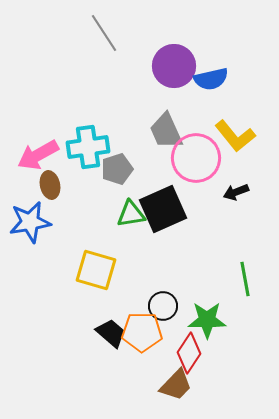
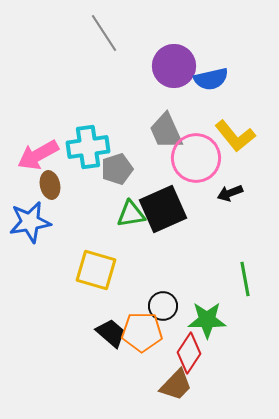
black arrow: moved 6 px left, 1 px down
